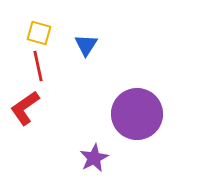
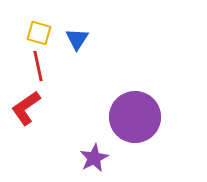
blue triangle: moved 9 px left, 6 px up
red L-shape: moved 1 px right
purple circle: moved 2 px left, 3 px down
